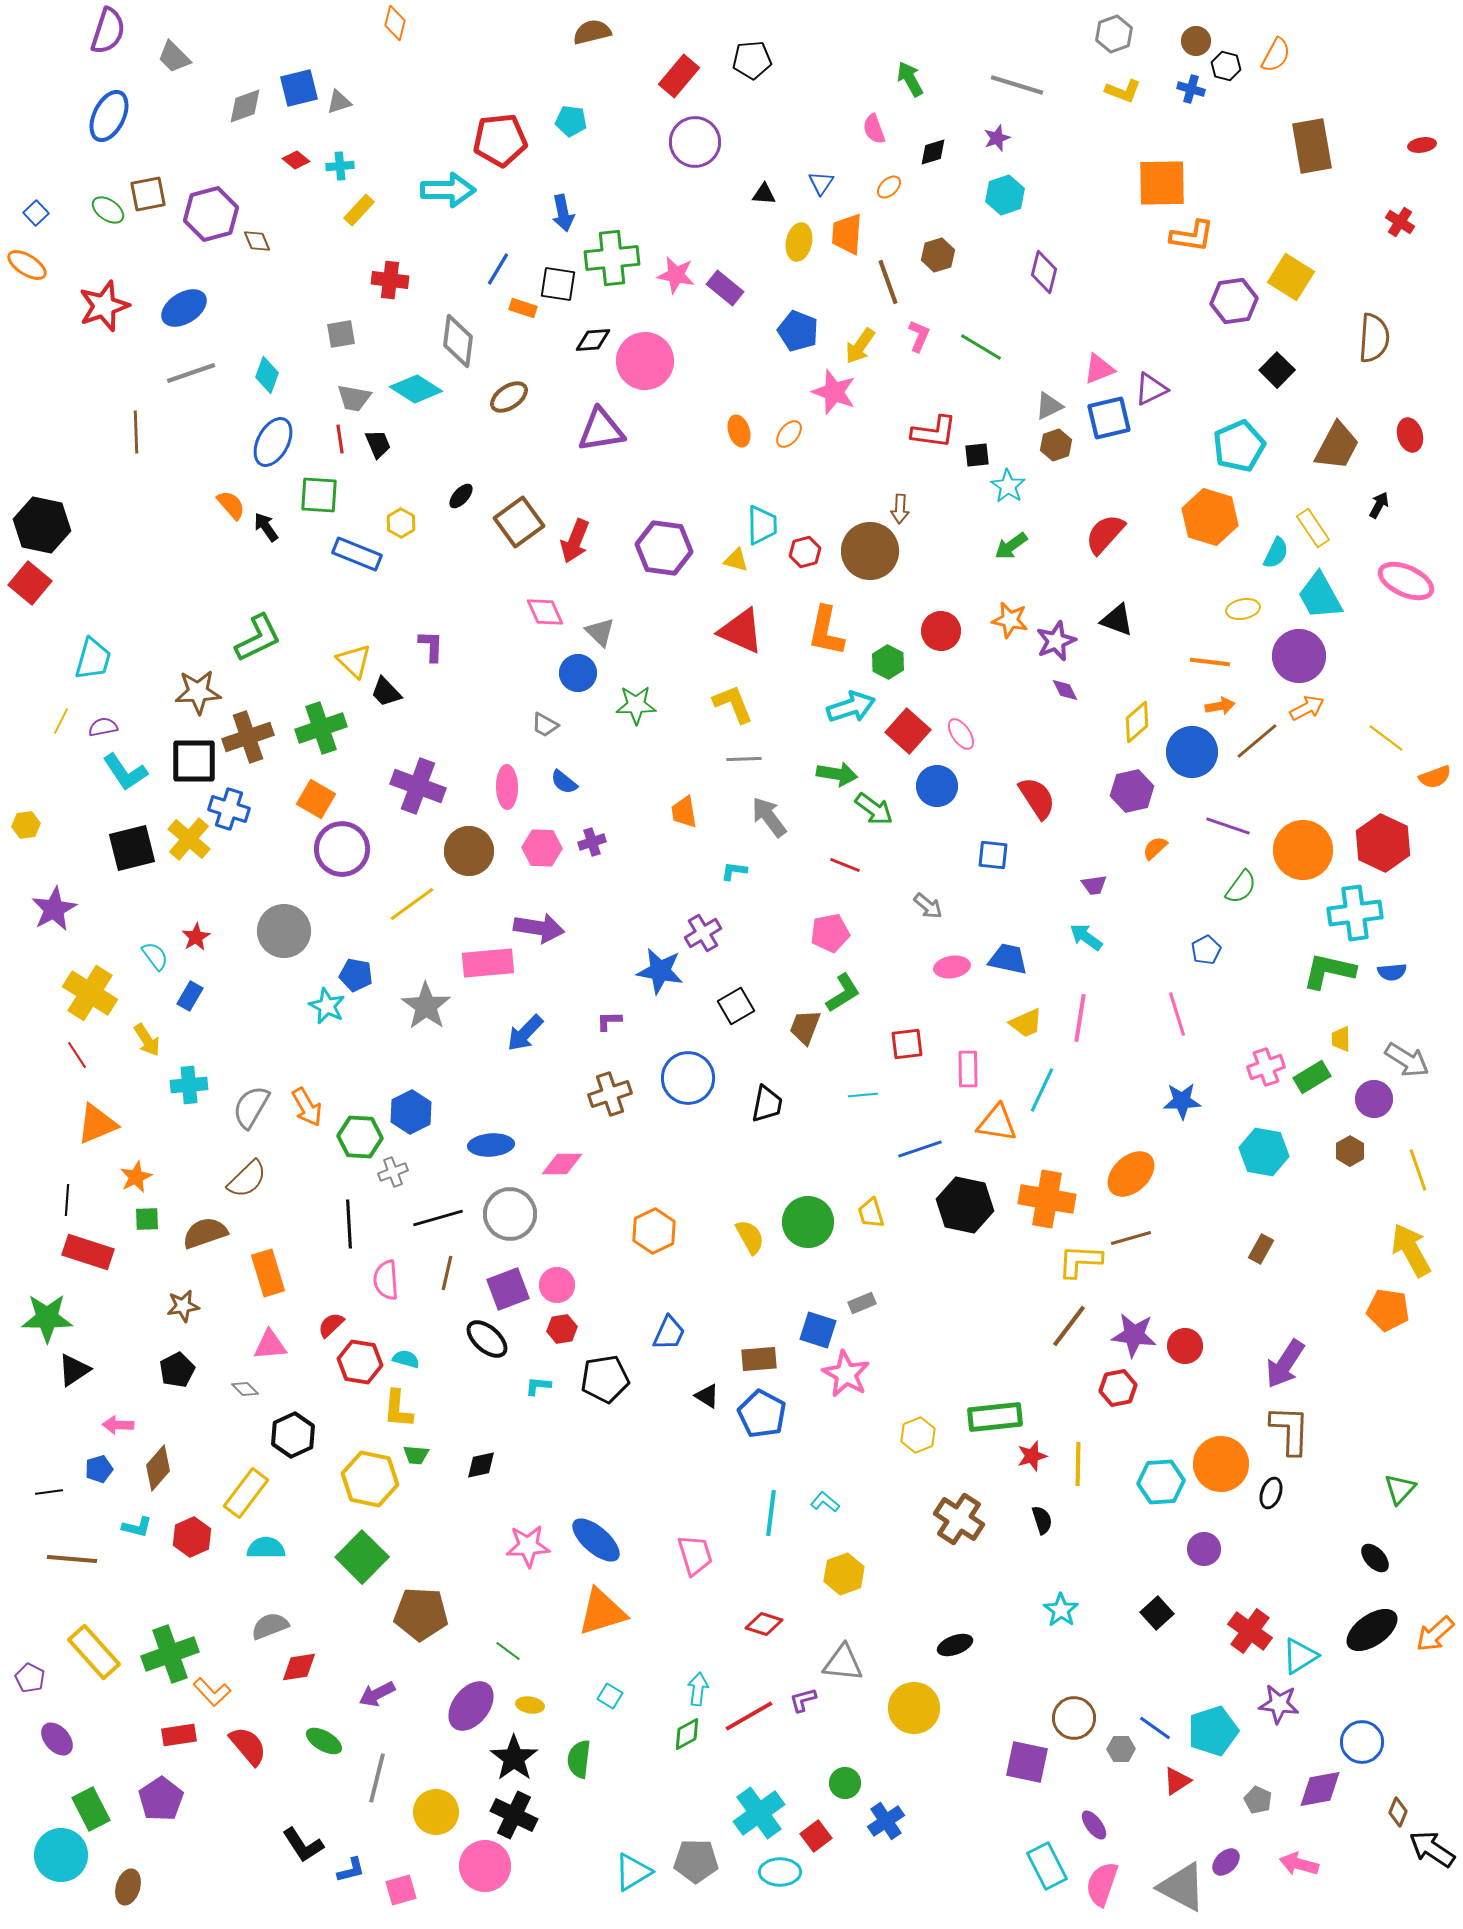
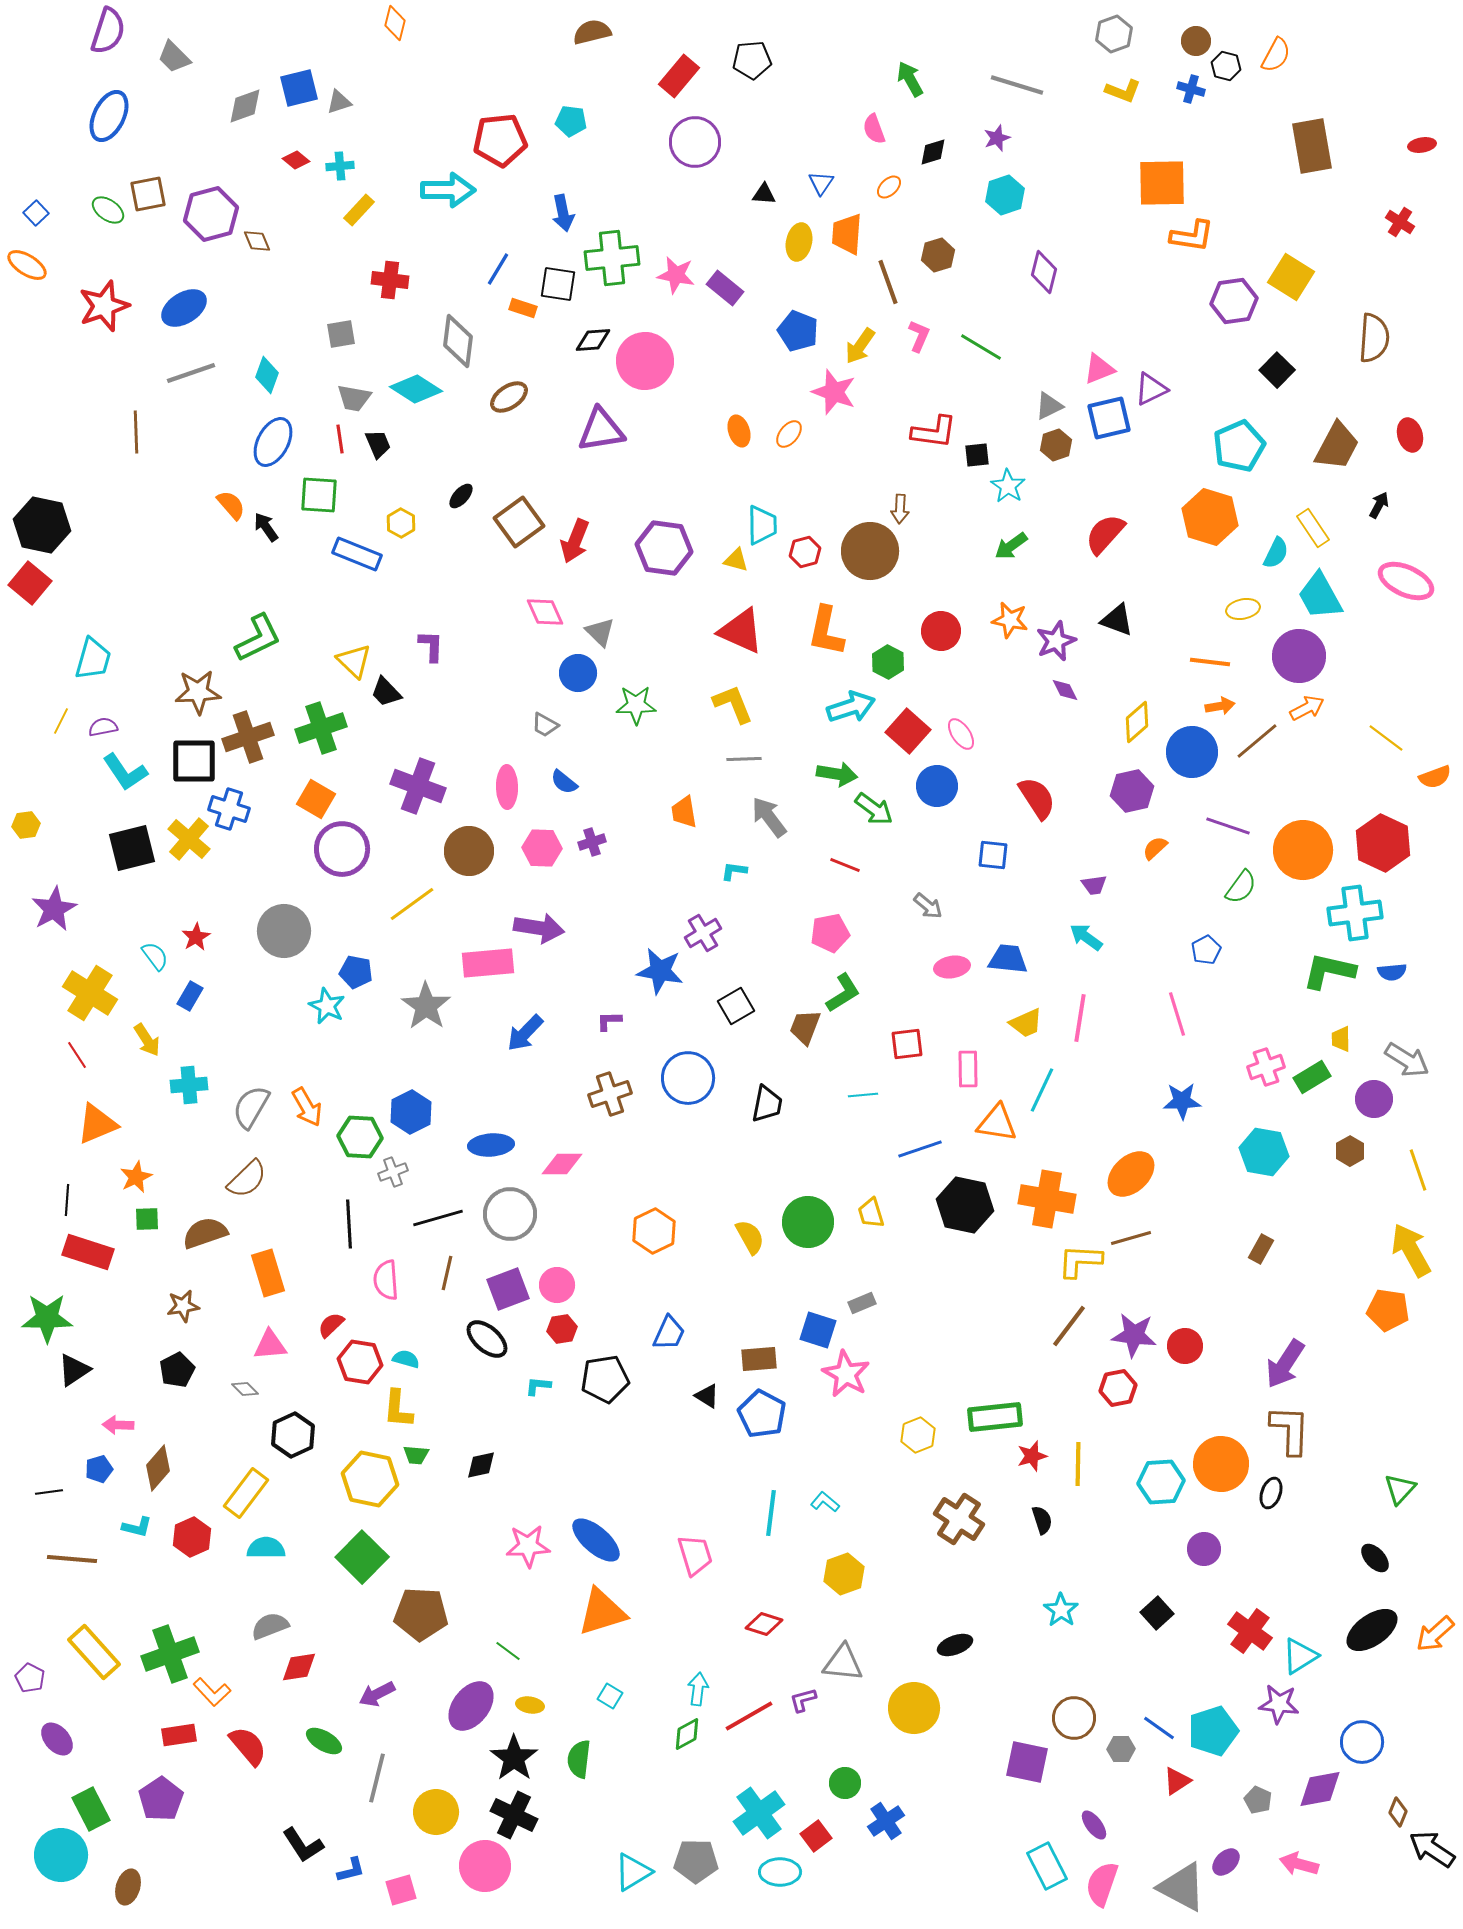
blue trapezoid at (1008, 959): rotated 6 degrees counterclockwise
blue pentagon at (356, 975): moved 3 px up
blue line at (1155, 1728): moved 4 px right
